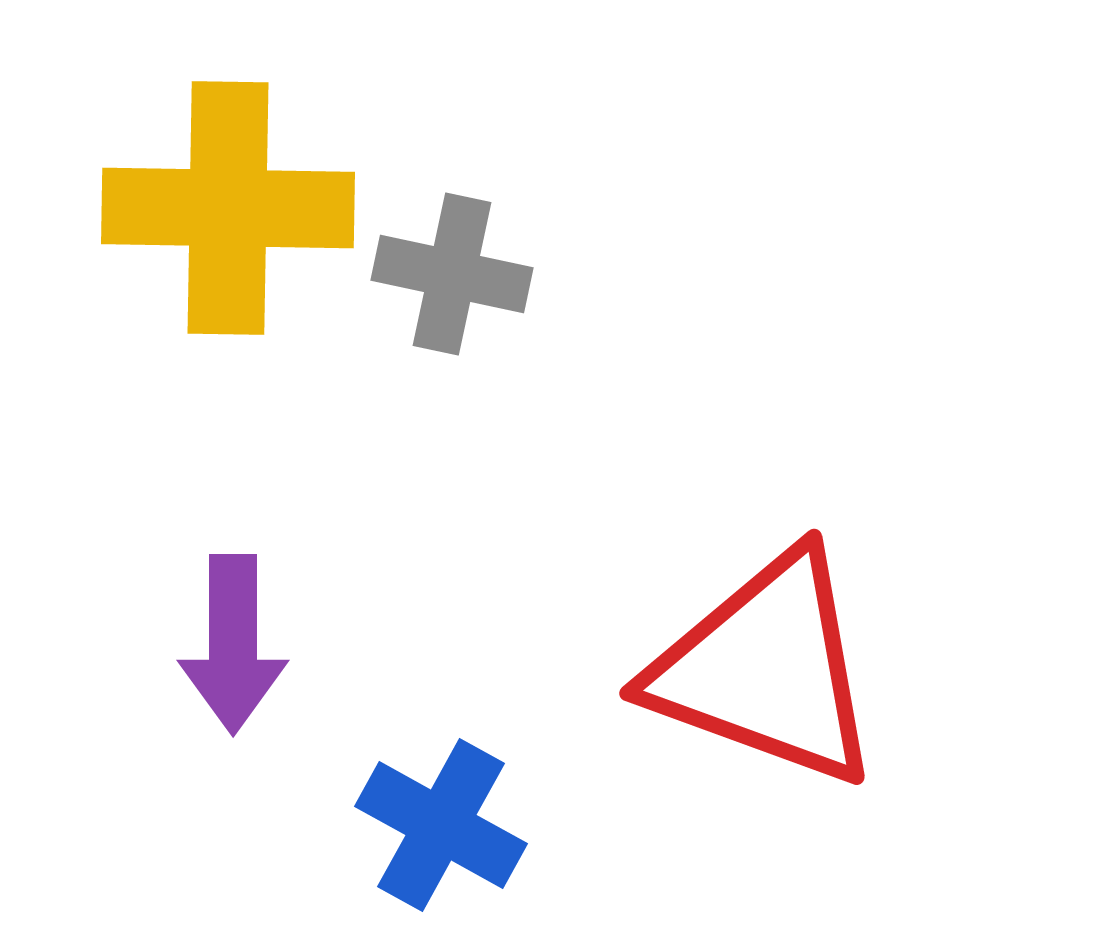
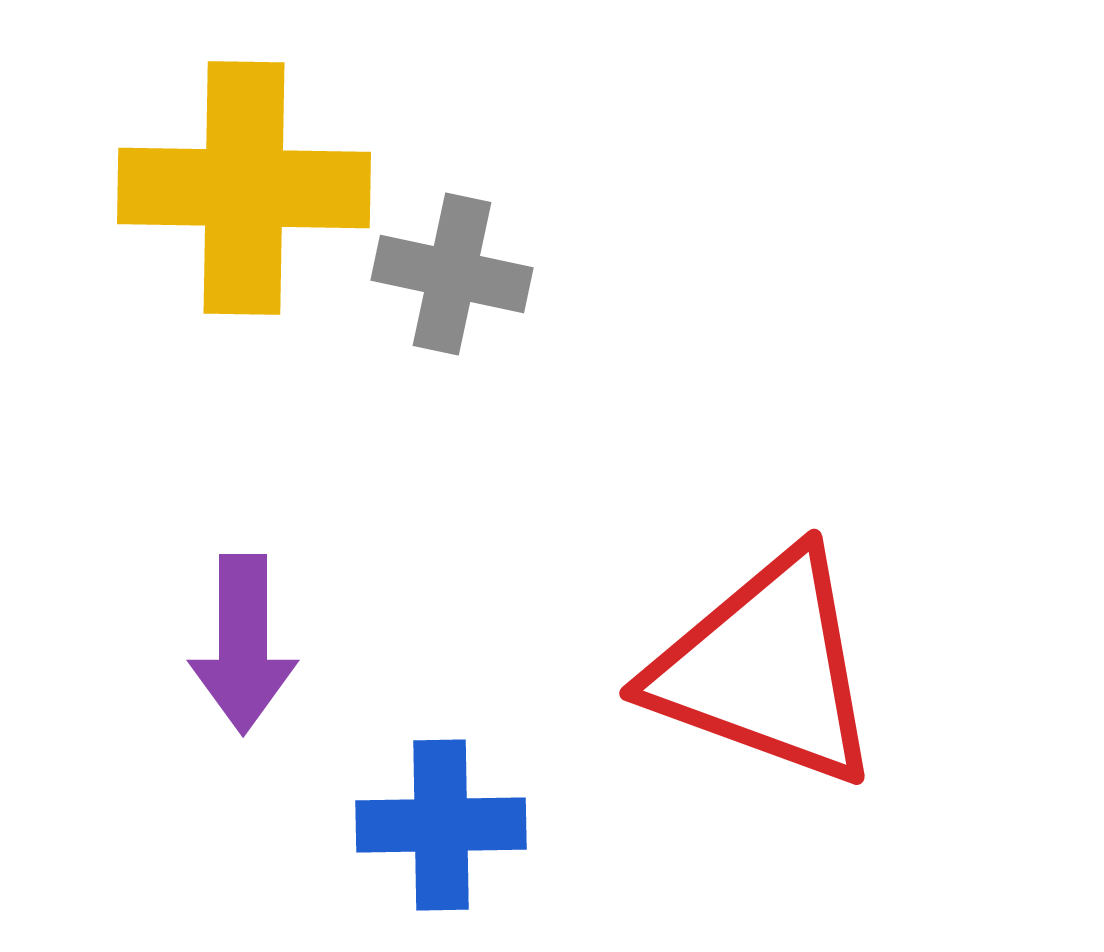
yellow cross: moved 16 px right, 20 px up
purple arrow: moved 10 px right
blue cross: rotated 30 degrees counterclockwise
